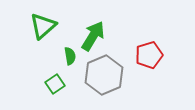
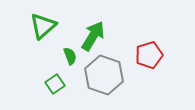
green semicircle: rotated 12 degrees counterclockwise
gray hexagon: rotated 18 degrees counterclockwise
